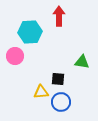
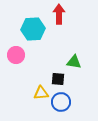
red arrow: moved 2 px up
cyan hexagon: moved 3 px right, 3 px up
pink circle: moved 1 px right, 1 px up
green triangle: moved 8 px left
yellow triangle: moved 1 px down
